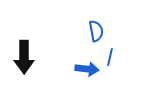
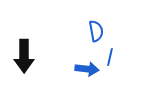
black arrow: moved 1 px up
